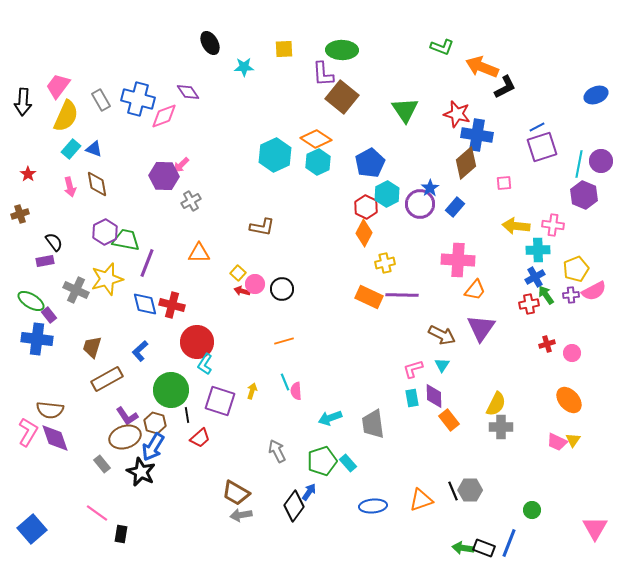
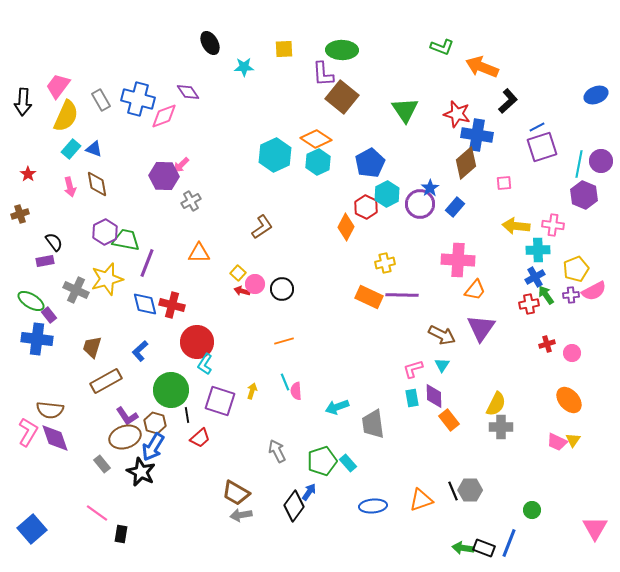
black L-shape at (505, 87): moved 3 px right, 14 px down; rotated 15 degrees counterclockwise
brown L-shape at (262, 227): rotated 45 degrees counterclockwise
orange diamond at (364, 233): moved 18 px left, 6 px up
brown rectangle at (107, 379): moved 1 px left, 2 px down
cyan arrow at (330, 418): moved 7 px right, 11 px up
